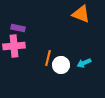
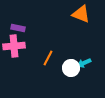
orange line: rotated 14 degrees clockwise
white circle: moved 10 px right, 3 px down
